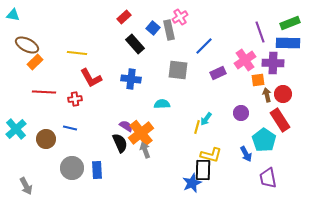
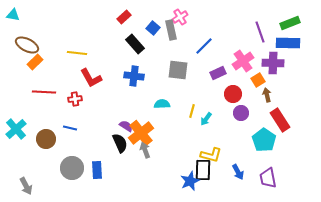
gray rectangle at (169, 30): moved 2 px right
pink cross at (245, 60): moved 2 px left, 1 px down
blue cross at (131, 79): moved 3 px right, 3 px up
orange square at (258, 80): rotated 24 degrees counterclockwise
red circle at (283, 94): moved 50 px left
yellow line at (197, 127): moved 5 px left, 16 px up
blue arrow at (246, 154): moved 8 px left, 18 px down
blue star at (192, 183): moved 2 px left, 2 px up
